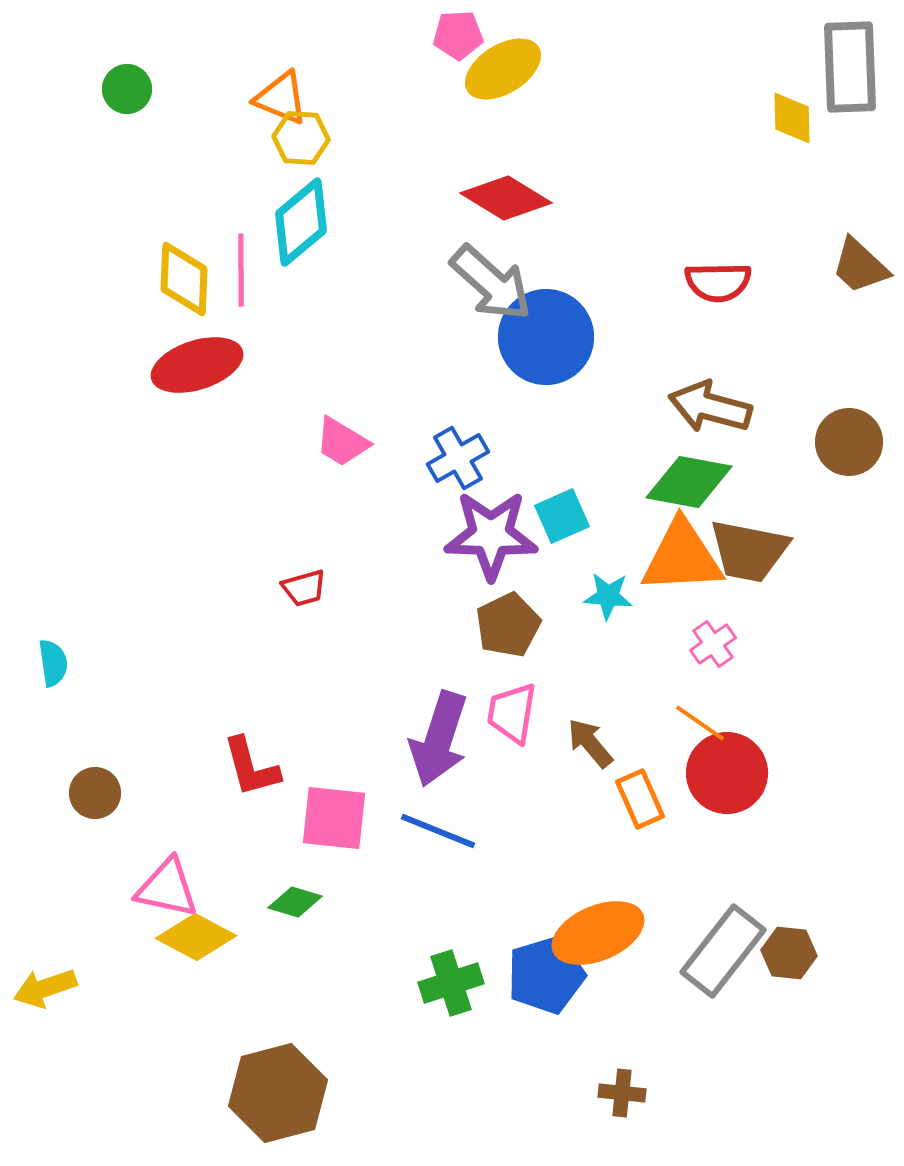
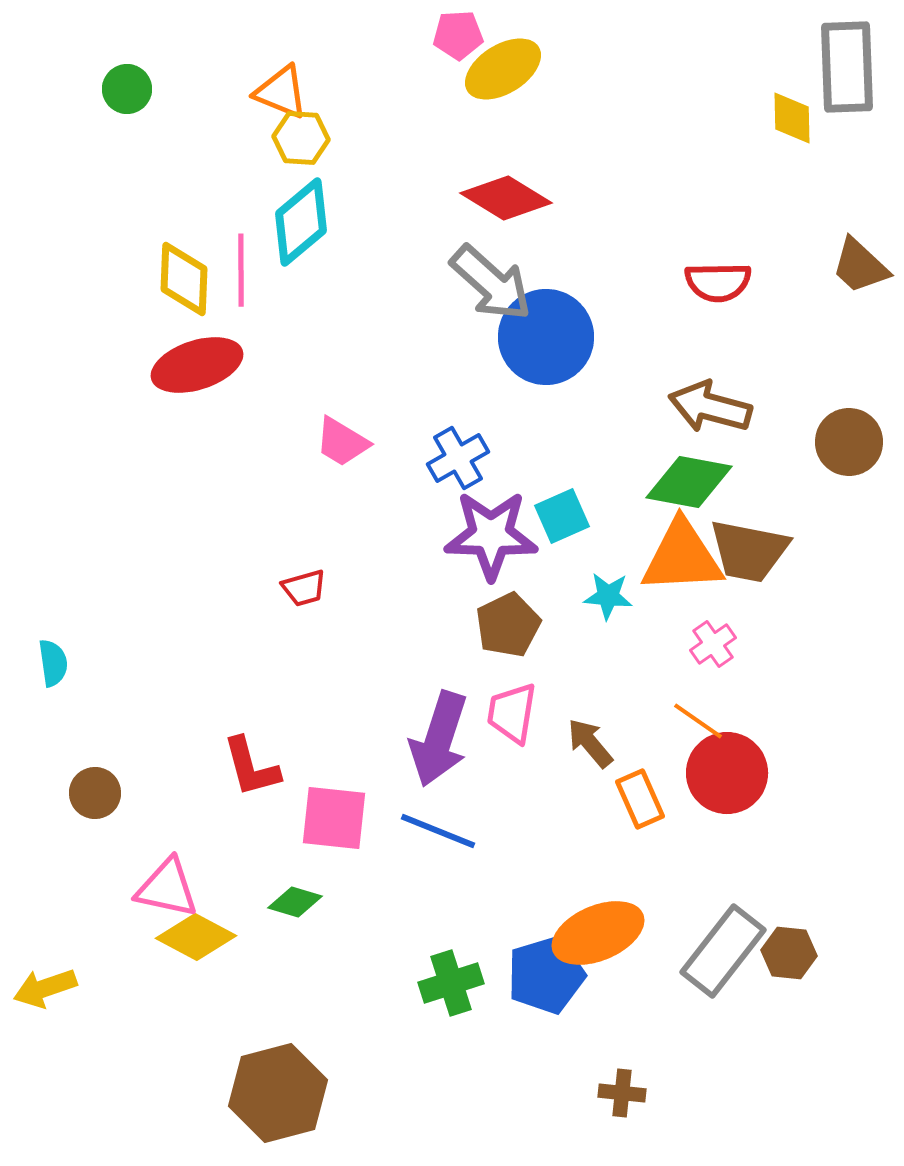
gray rectangle at (850, 67): moved 3 px left
orange triangle at (281, 98): moved 6 px up
orange line at (700, 723): moved 2 px left, 2 px up
